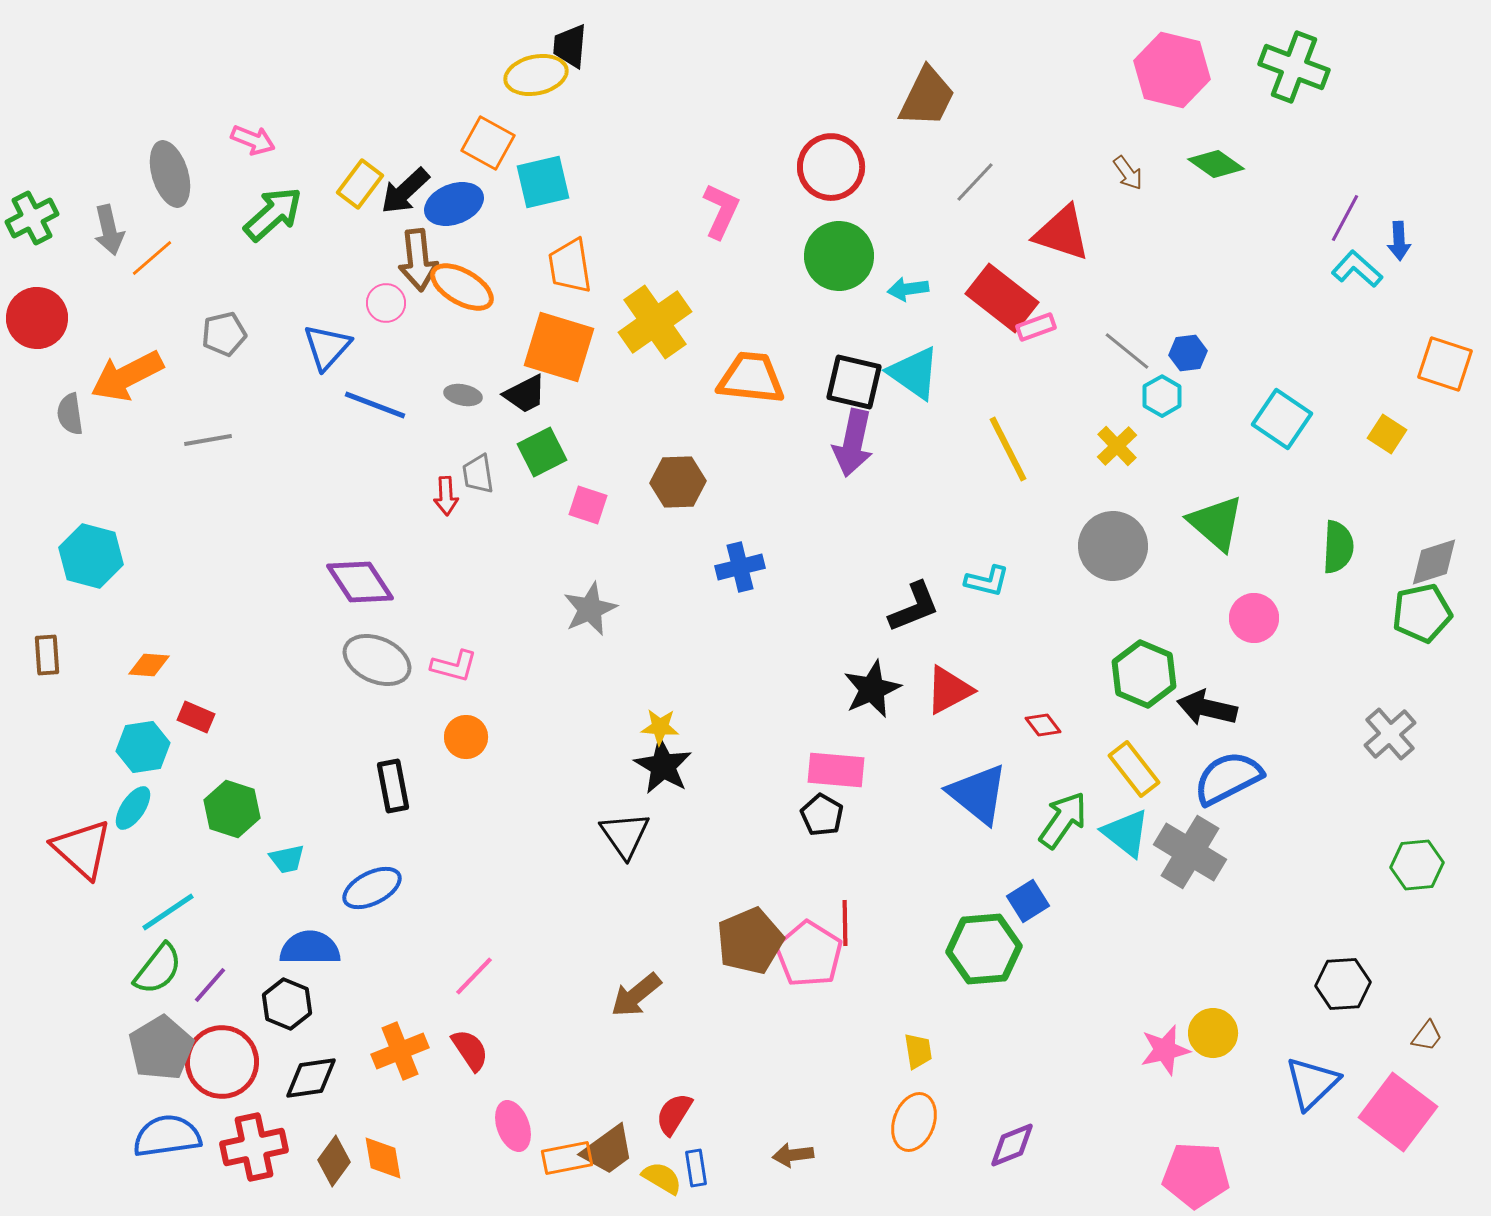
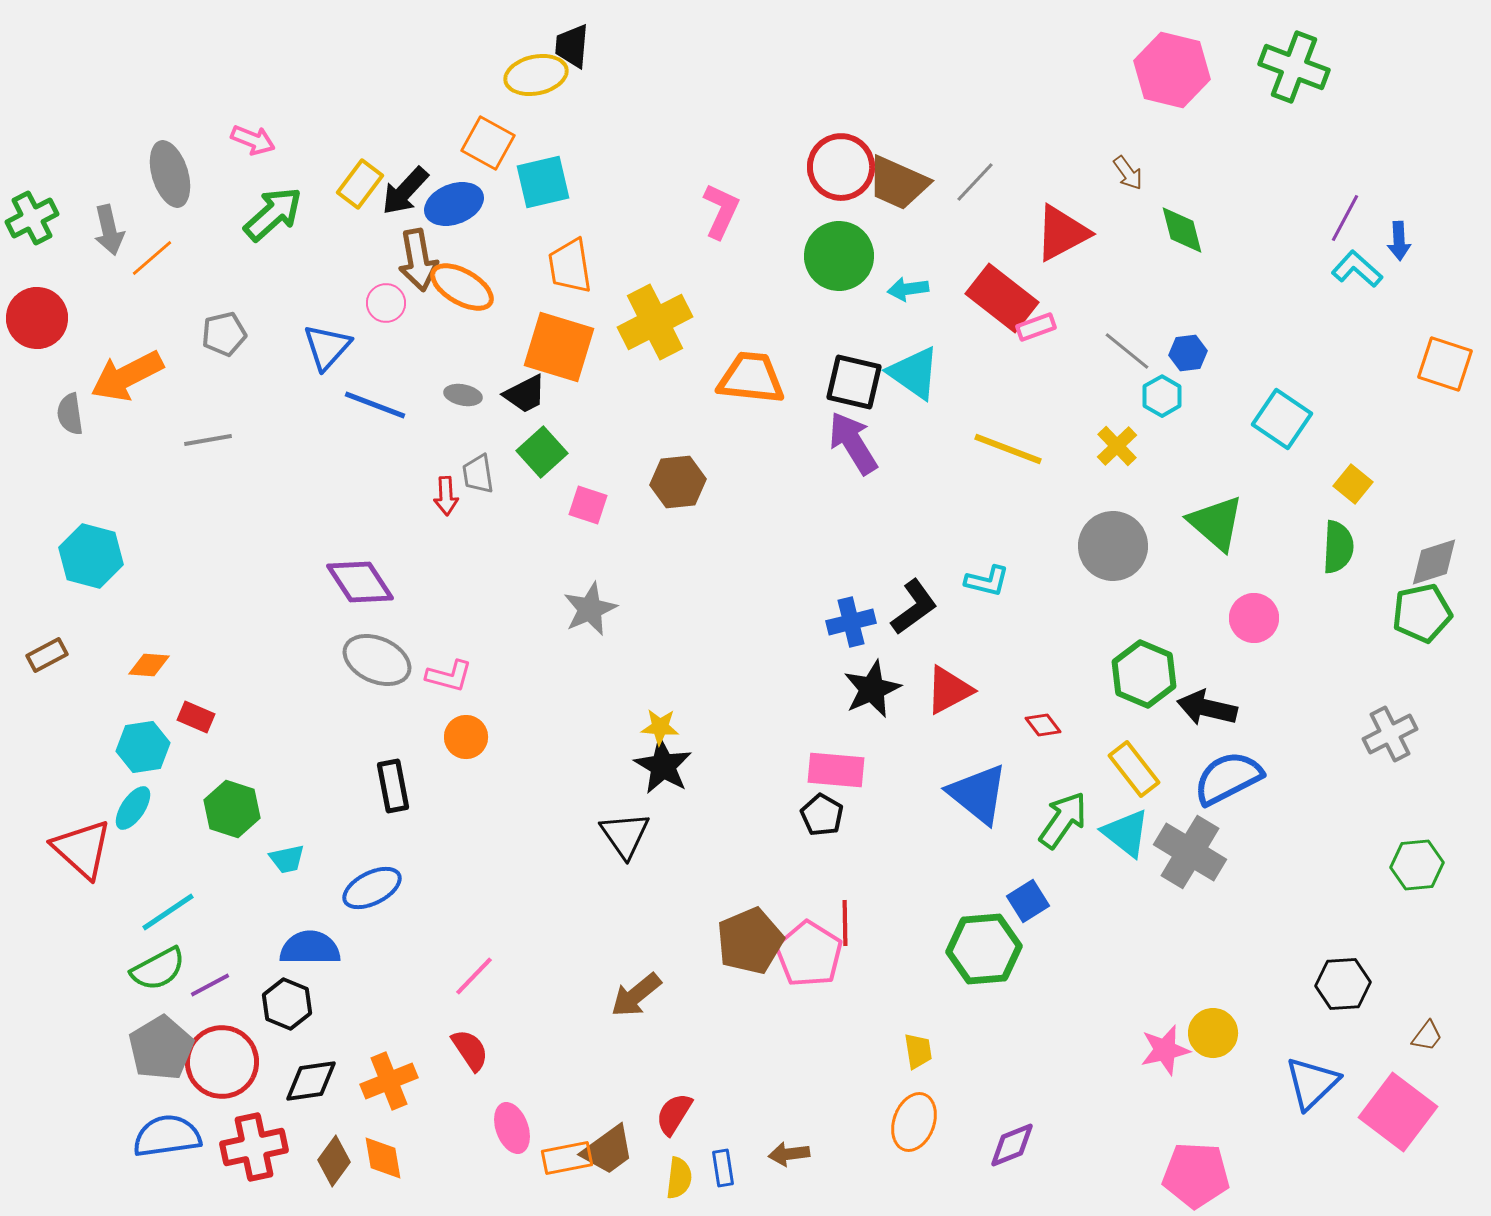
black trapezoid at (570, 46): moved 2 px right
brown trapezoid at (927, 97): moved 29 px left, 86 px down; rotated 88 degrees clockwise
green diamond at (1216, 164): moved 34 px left, 66 px down; rotated 40 degrees clockwise
red circle at (831, 167): moved 10 px right
black arrow at (405, 191): rotated 4 degrees counterclockwise
red triangle at (1062, 233): rotated 46 degrees counterclockwise
brown arrow at (418, 260): rotated 4 degrees counterclockwise
yellow cross at (655, 322): rotated 8 degrees clockwise
yellow square at (1387, 434): moved 34 px left, 50 px down; rotated 6 degrees clockwise
purple arrow at (853, 443): rotated 136 degrees clockwise
yellow line at (1008, 449): rotated 42 degrees counterclockwise
green square at (542, 452): rotated 15 degrees counterclockwise
brown hexagon at (678, 482): rotated 4 degrees counterclockwise
blue cross at (740, 567): moved 111 px right, 55 px down
black L-shape at (914, 607): rotated 14 degrees counterclockwise
brown rectangle at (47, 655): rotated 66 degrees clockwise
pink L-shape at (454, 666): moved 5 px left, 10 px down
gray cross at (1390, 734): rotated 14 degrees clockwise
green semicircle at (158, 969): rotated 24 degrees clockwise
purple line at (210, 985): rotated 21 degrees clockwise
orange cross at (400, 1051): moved 11 px left, 30 px down
black diamond at (311, 1078): moved 3 px down
pink ellipse at (513, 1126): moved 1 px left, 2 px down
brown arrow at (793, 1155): moved 4 px left, 1 px up
blue rectangle at (696, 1168): moved 27 px right
yellow semicircle at (662, 1178): moved 17 px right; rotated 66 degrees clockwise
